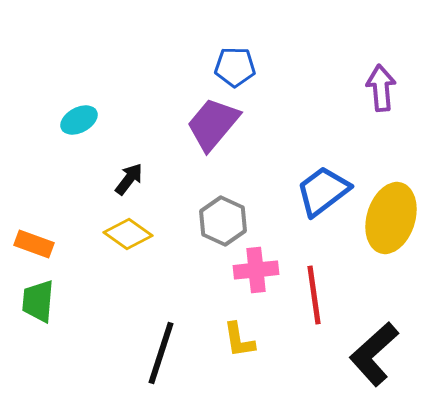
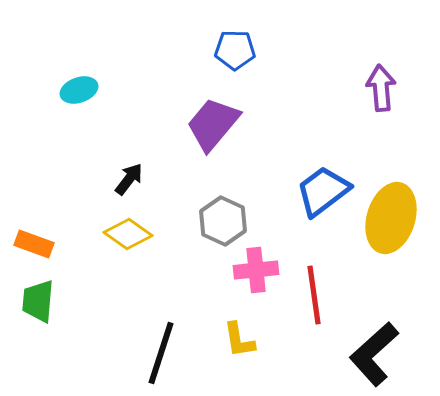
blue pentagon: moved 17 px up
cyan ellipse: moved 30 px up; rotated 9 degrees clockwise
